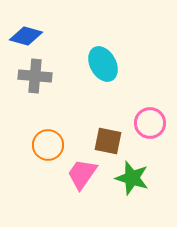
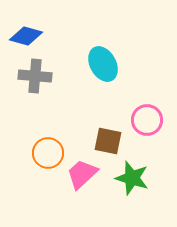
pink circle: moved 3 px left, 3 px up
orange circle: moved 8 px down
pink trapezoid: rotated 12 degrees clockwise
